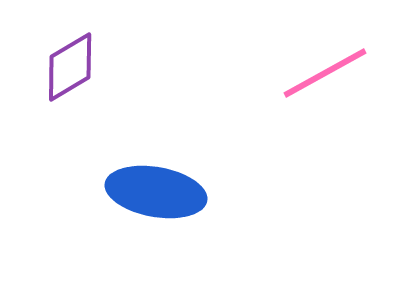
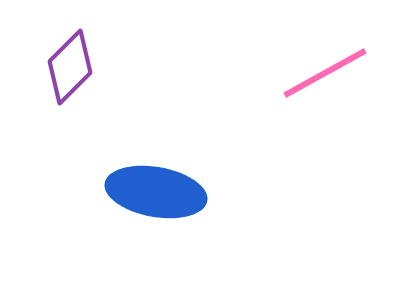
purple diamond: rotated 14 degrees counterclockwise
